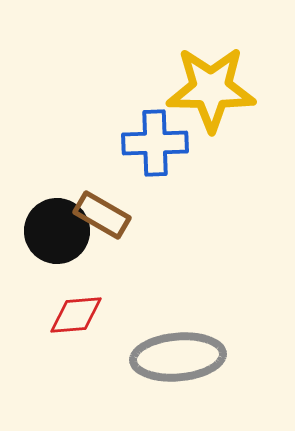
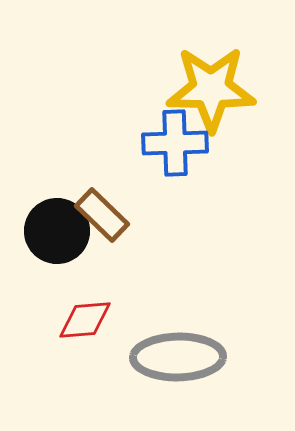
blue cross: moved 20 px right
brown rectangle: rotated 14 degrees clockwise
red diamond: moved 9 px right, 5 px down
gray ellipse: rotated 4 degrees clockwise
